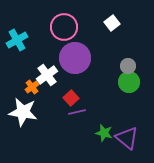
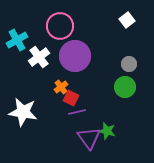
white square: moved 15 px right, 3 px up
pink circle: moved 4 px left, 1 px up
purple circle: moved 2 px up
gray circle: moved 1 px right, 2 px up
white cross: moved 8 px left, 18 px up
green circle: moved 4 px left, 5 px down
orange cross: moved 29 px right
red square: rotated 21 degrees counterclockwise
green star: moved 3 px right, 2 px up
purple triangle: moved 38 px left; rotated 15 degrees clockwise
